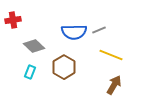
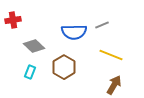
gray line: moved 3 px right, 5 px up
